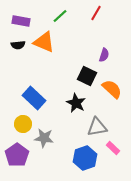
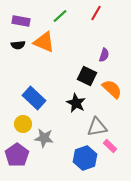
pink rectangle: moved 3 px left, 2 px up
